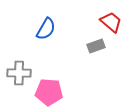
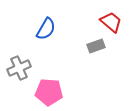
gray cross: moved 5 px up; rotated 25 degrees counterclockwise
